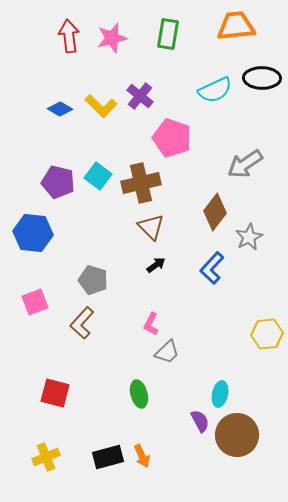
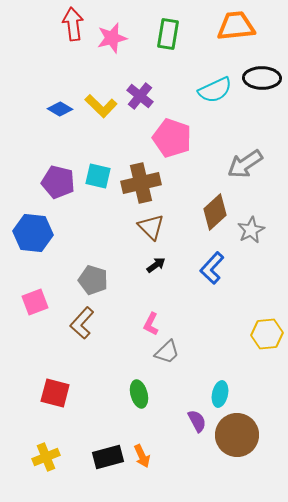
red arrow: moved 4 px right, 12 px up
cyan square: rotated 24 degrees counterclockwise
brown diamond: rotated 9 degrees clockwise
gray star: moved 2 px right, 7 px up
purple semicircle: moved 3 px left
